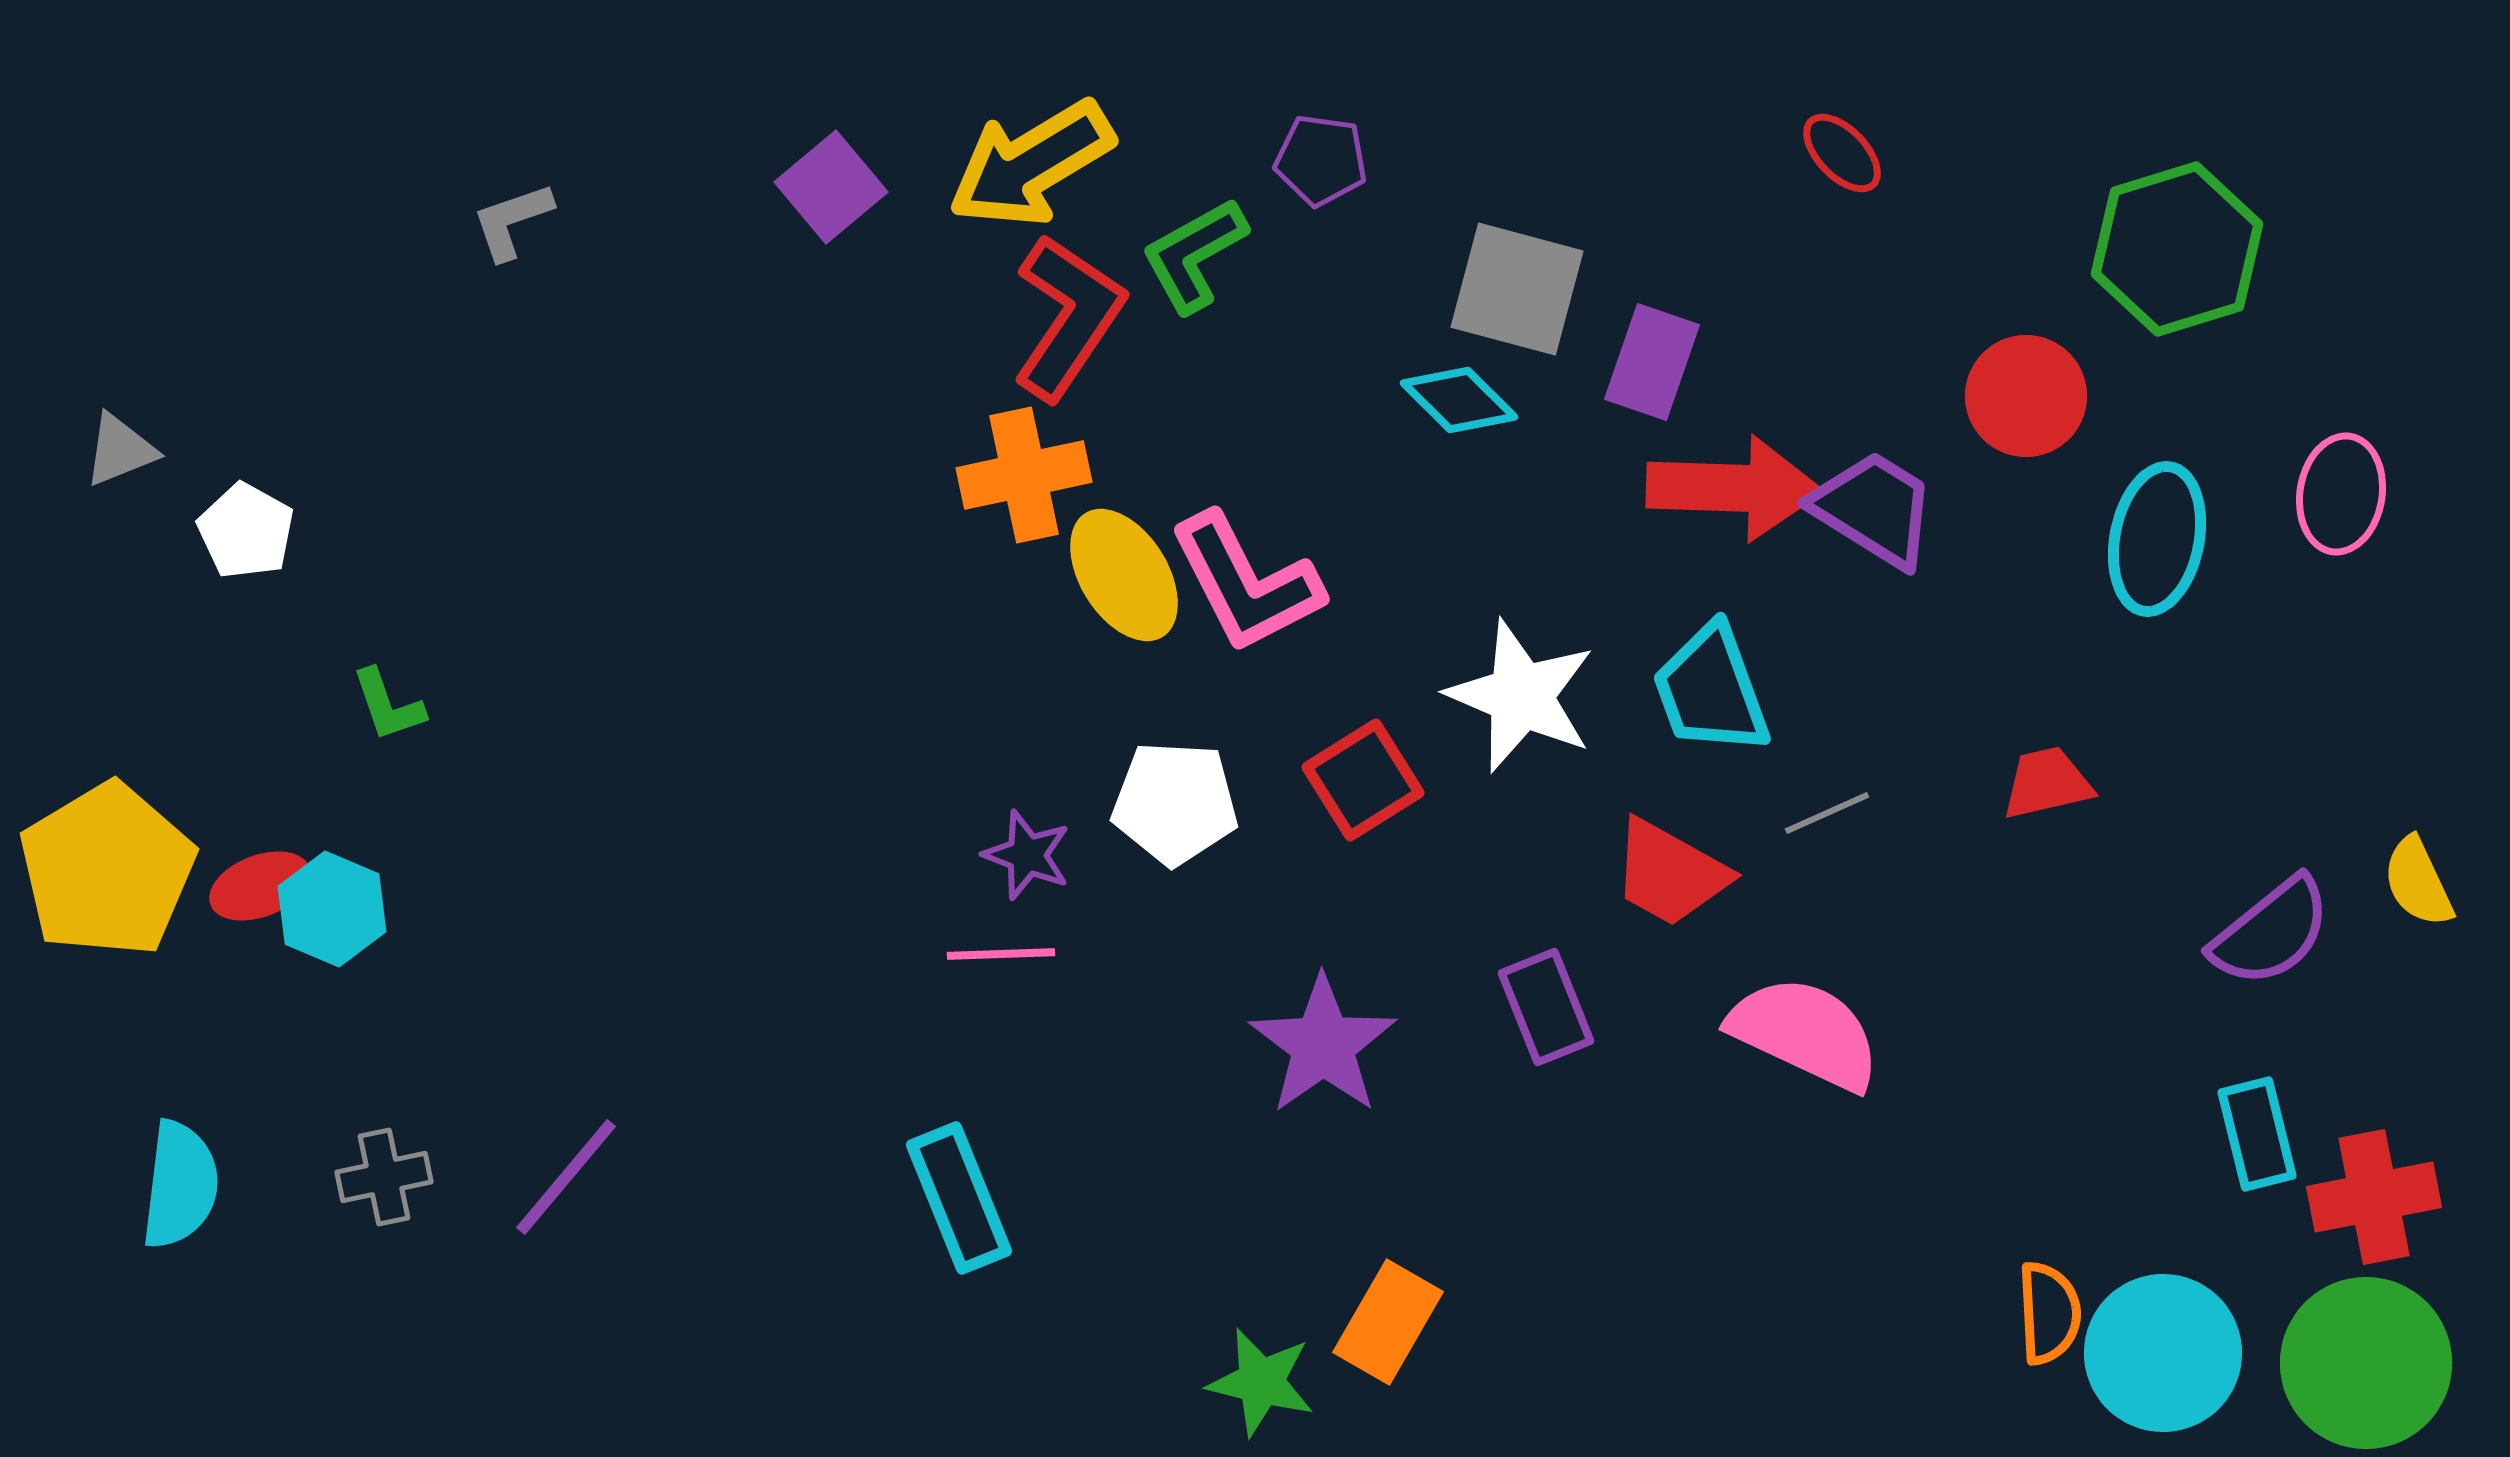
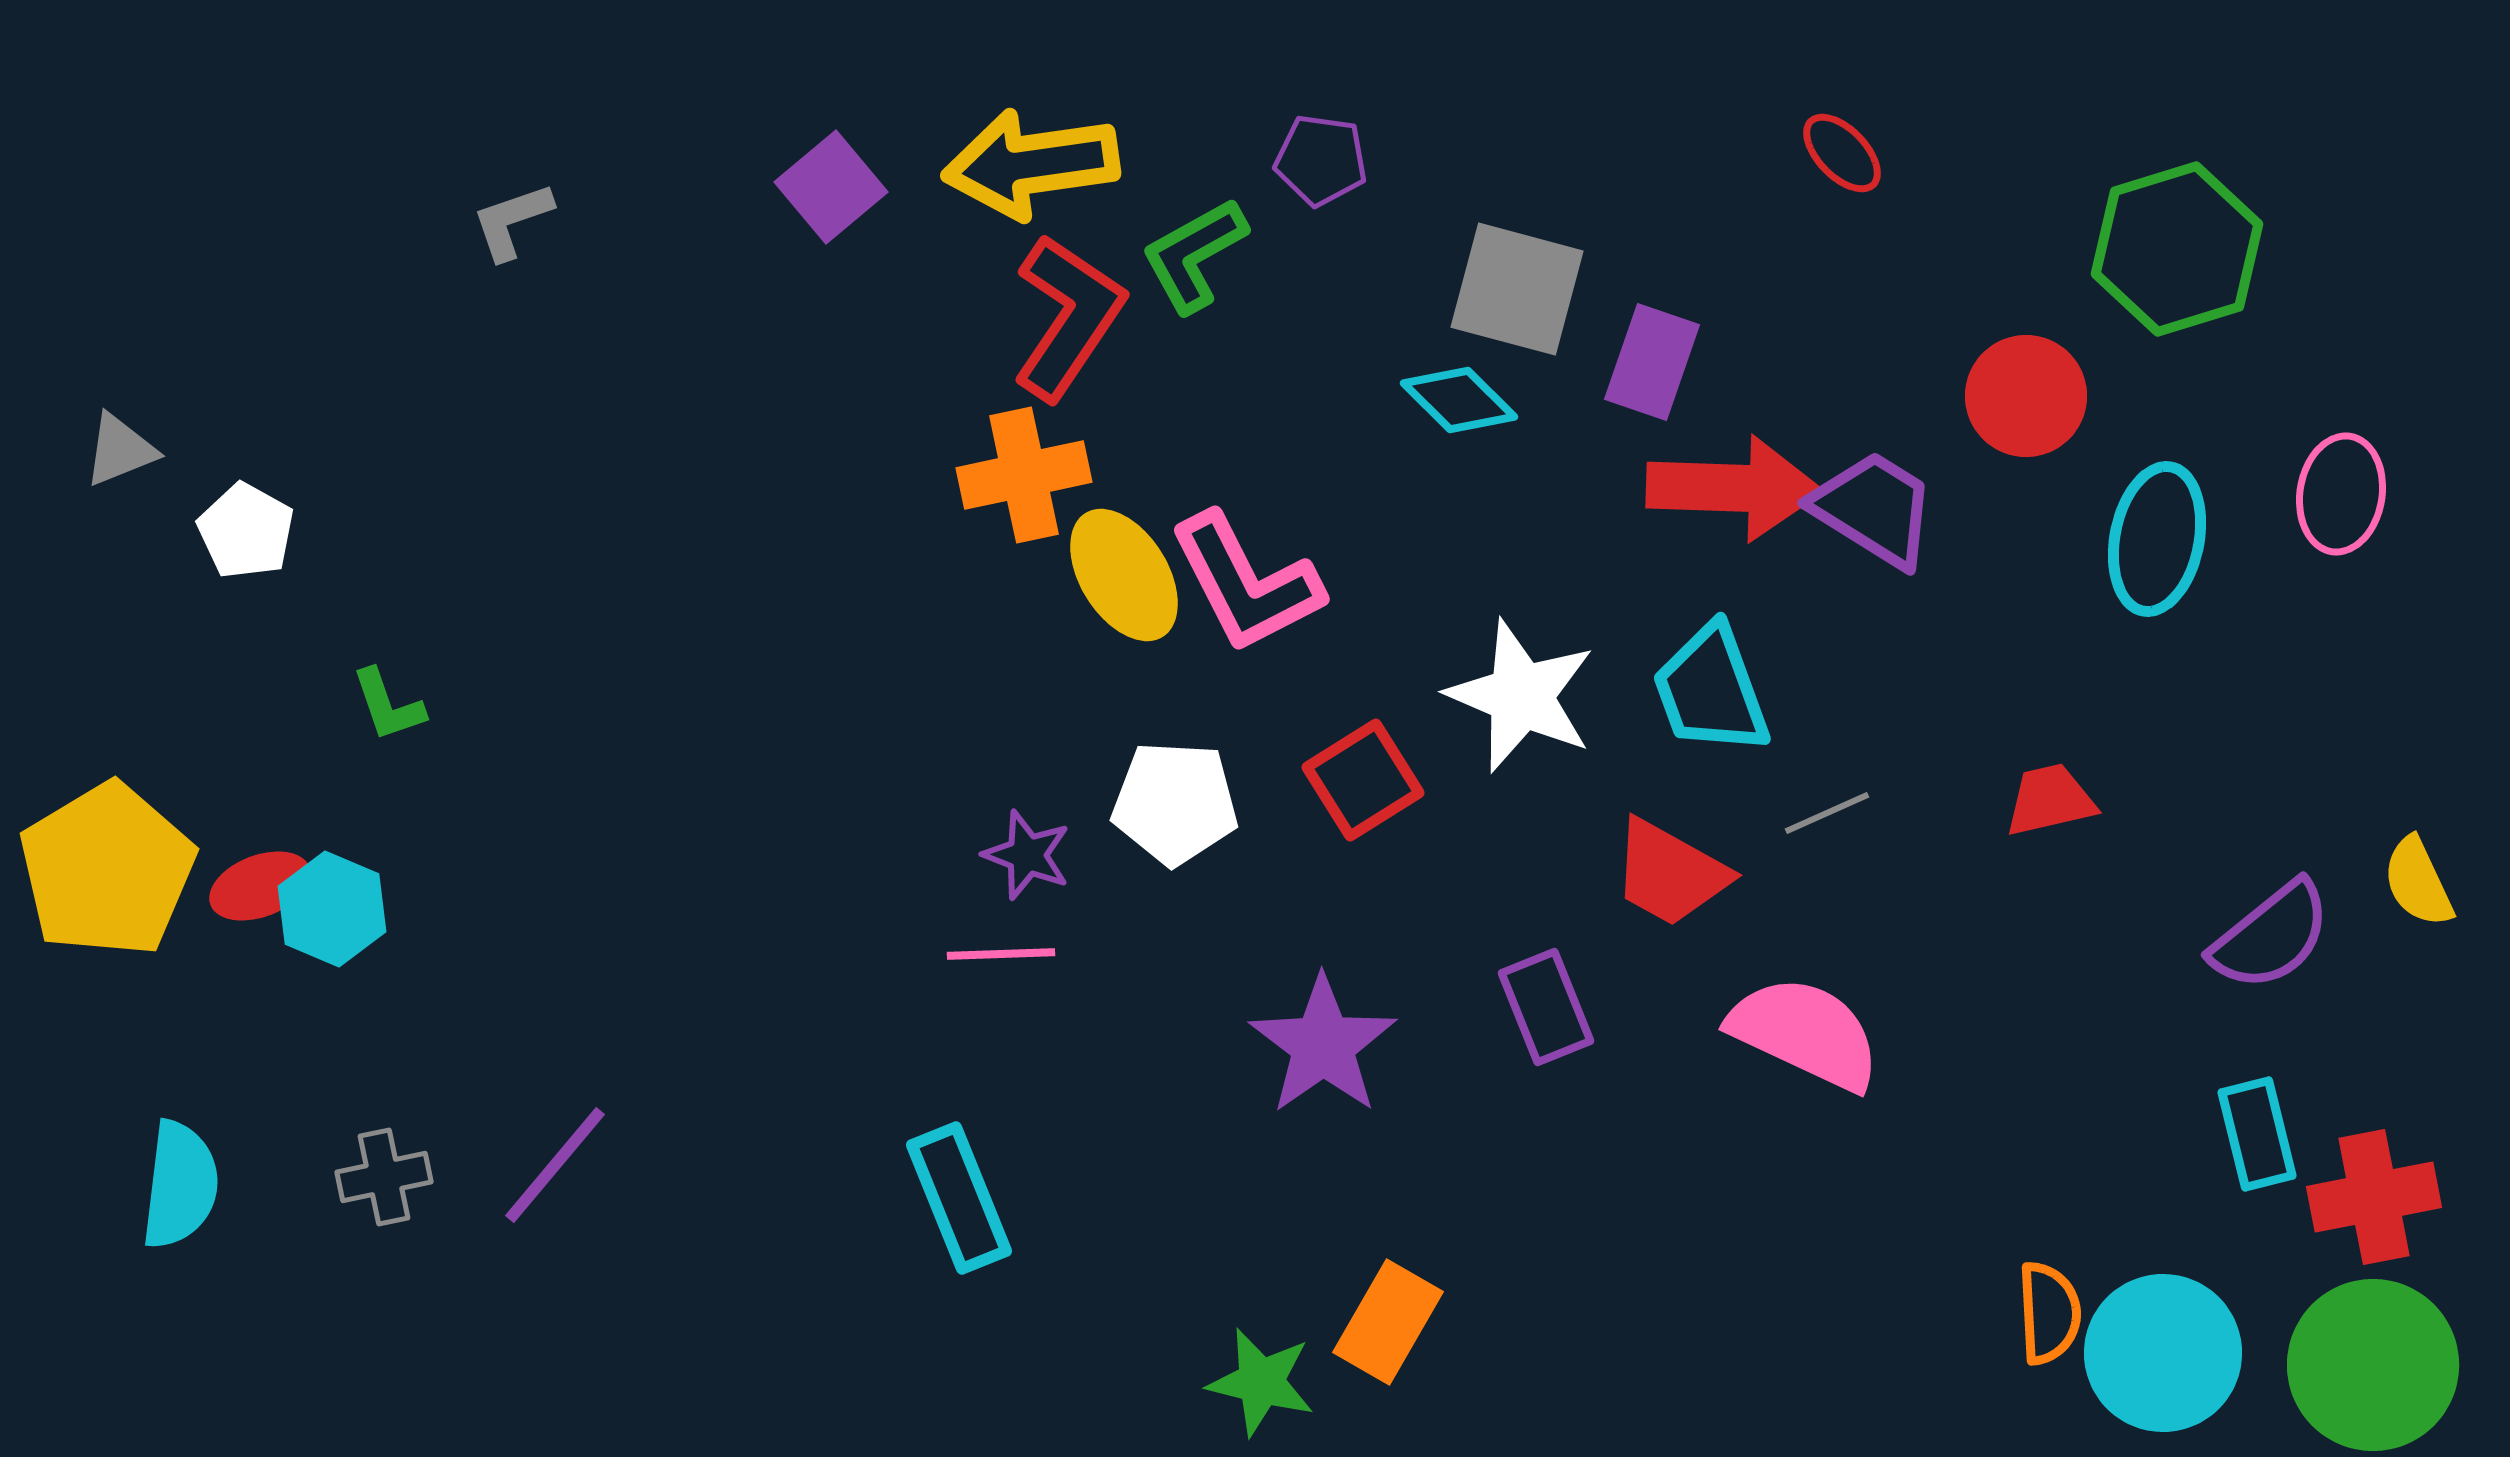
yellow arrow at (1031, 164): rotated 23 degrees clockwise
red trapezoid at (2047, 783): moved 3 px right, 17 px down
purple semicircle at (2271, 932): moved 4 px down
purple line at (566, 1177): moved 11 px left, 12 px up
green circle at (2366, 1363): moved 7 px right, 2 px down
